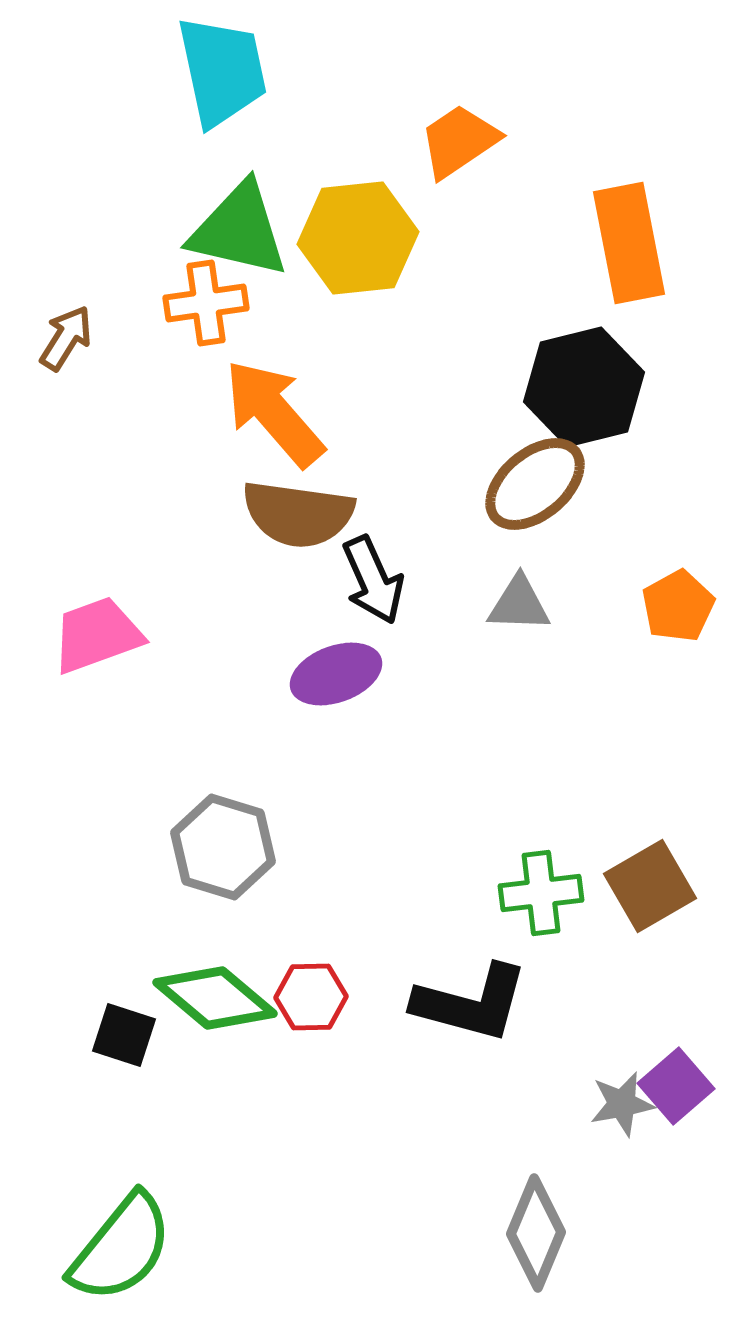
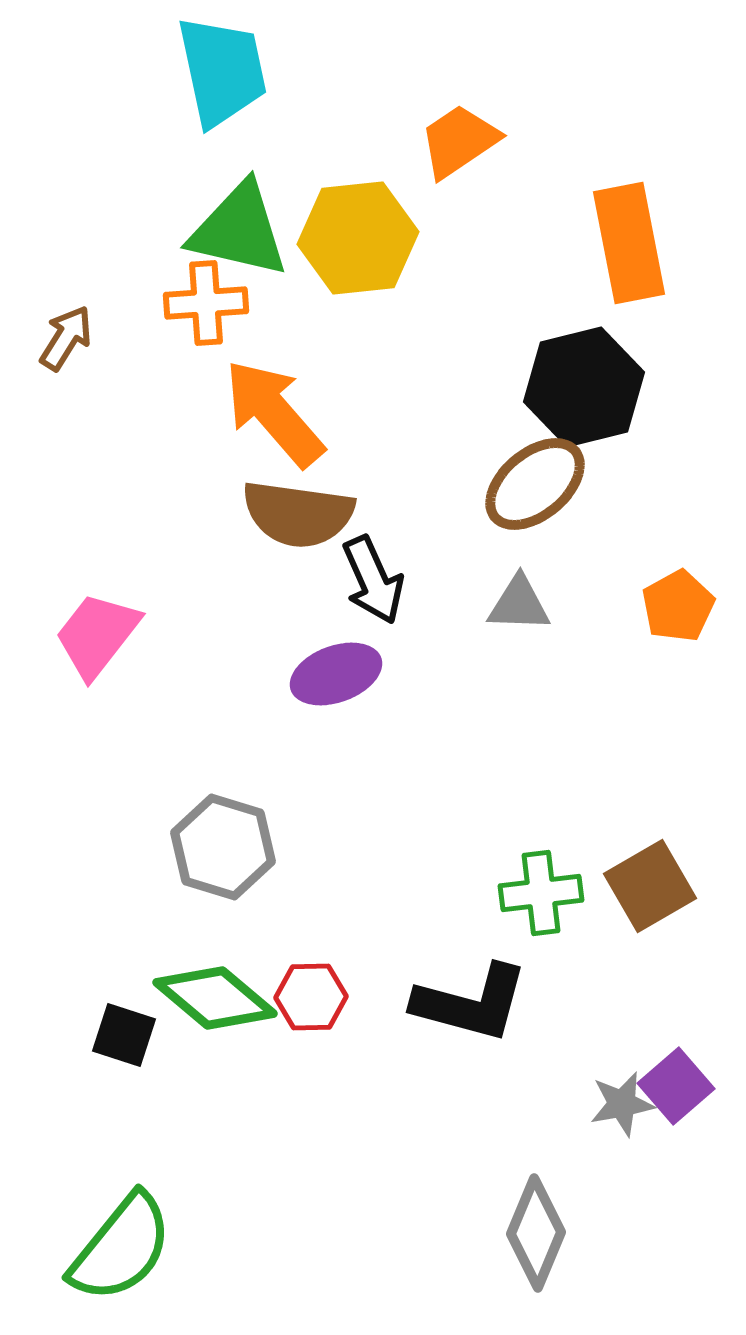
orange cross: rotated 4 degrees clockwise
pink trapezoid: rotated 32 degrees counterclockwise
